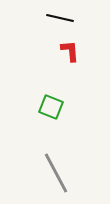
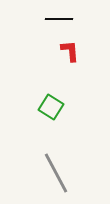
black line: moved 1 px left, 1 px down; rotated 12 degrees counterclockwise
green square: rotated 10 degrees clockwise
